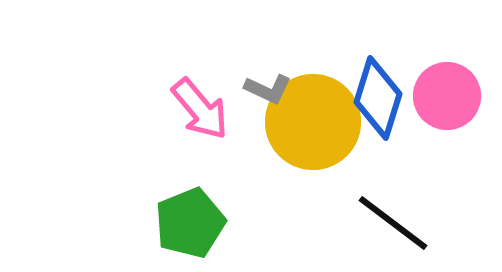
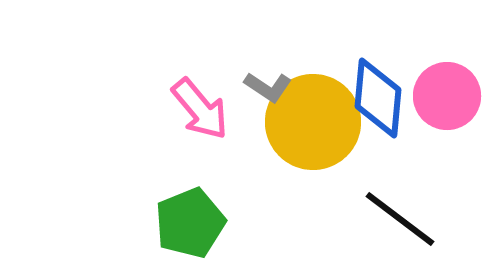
gray L-shape: moved 2 px up; rotated 9 degrees clockwise
blue diamond: rotated 12 degrees counterclockwise
black line: moved 7 px right, 4 px up
